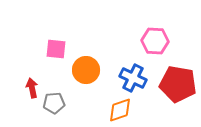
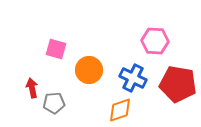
pink square: rotated 10 degrees clockwise
orange circle: moved 3 px right
